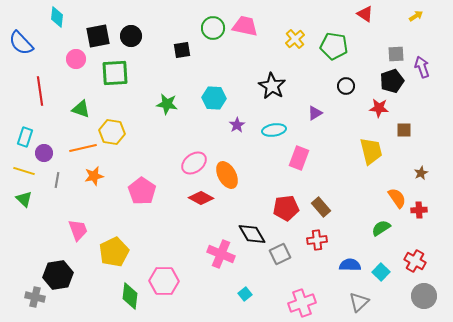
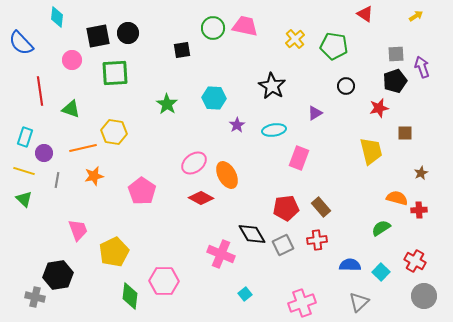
black circle at (131, 36): moved 3 px left, 3 px up
pink circle at (76, 59): moved 4 px left, 1 px down
black pentagon at (392, 81): moved 3 px right
green star at (167, 104): rotated 25 degrees clockwise
red star at (379, 108): rotated 18 degrees counterclockwise
green triangle at (81, 109): moved 10 px left
brown square at (404, 130): moved 1 px right, 3 px down
yellow hexagon at (112, 132): moved 2 px right
orange semicircle at (397, 198): rotated 40 degrees counterclockwise
gray square at (280, 254): moved 3 px right, 9 px up
